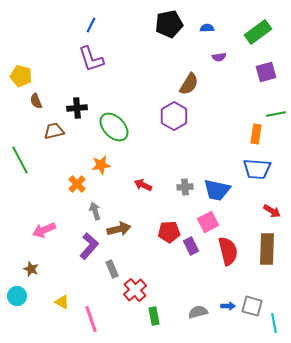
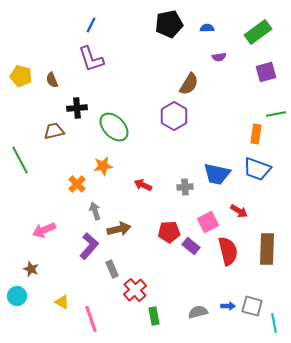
brown semicircle at (36, 101): moved 16 px right, 21 px up
orange star at (101, 165): moved 2 px right, 1 px down
blue trapezoid at (257, 169): rotated 16 degrees clockwise
blue trapezoid at (217, 190): moved 16 px up
red arrow at (272, 211): moved 33 px left
purple rectangle at (191, 246): rotated 24 degrees counterclockwise
